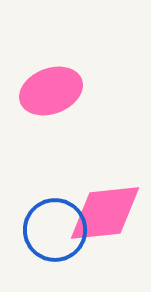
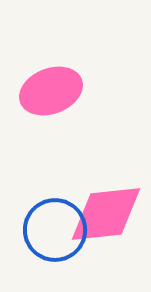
pink diamond: moved 1 px right, 1 px down
